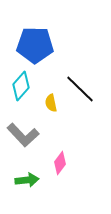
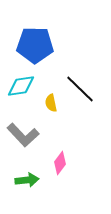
cyan diamond: rotated 40 degrees clockwise
